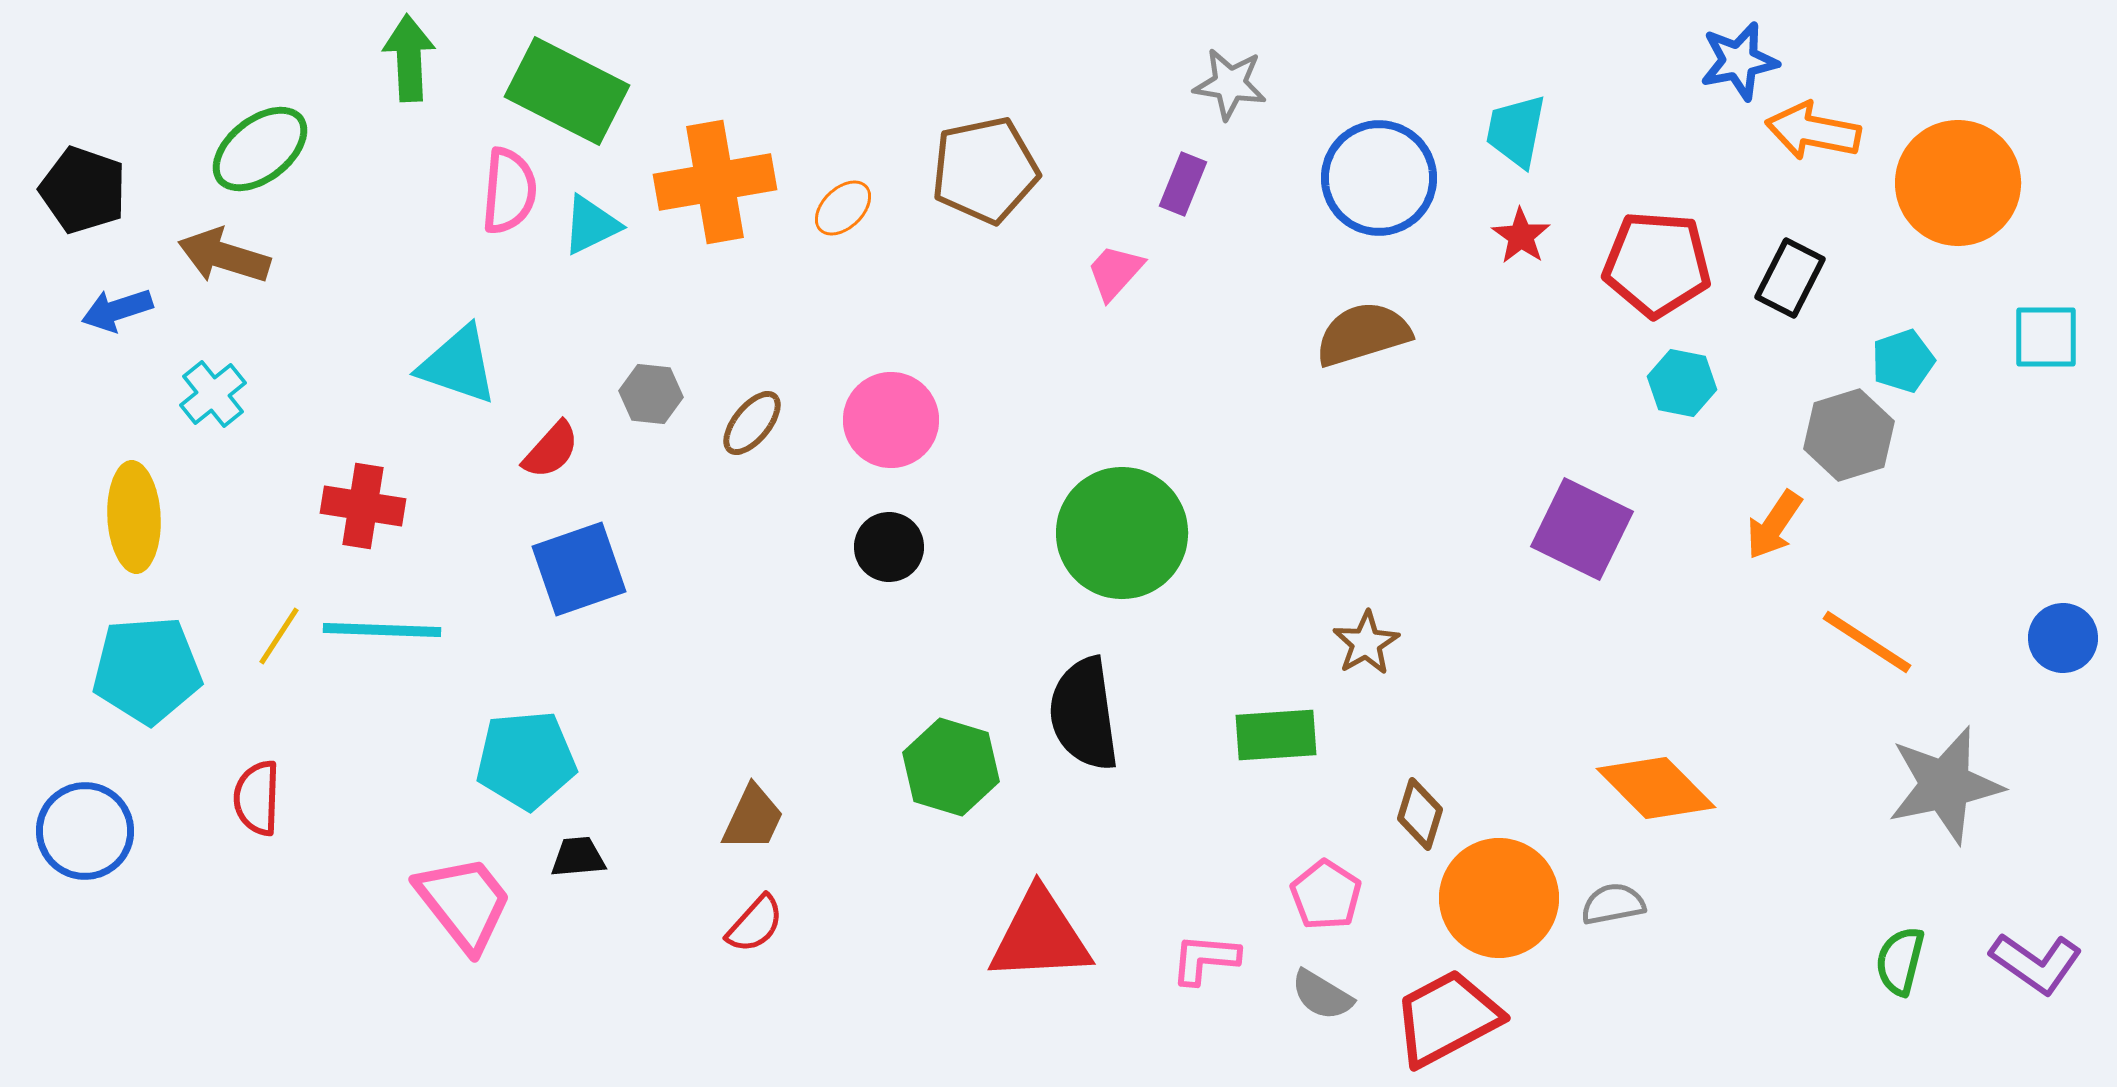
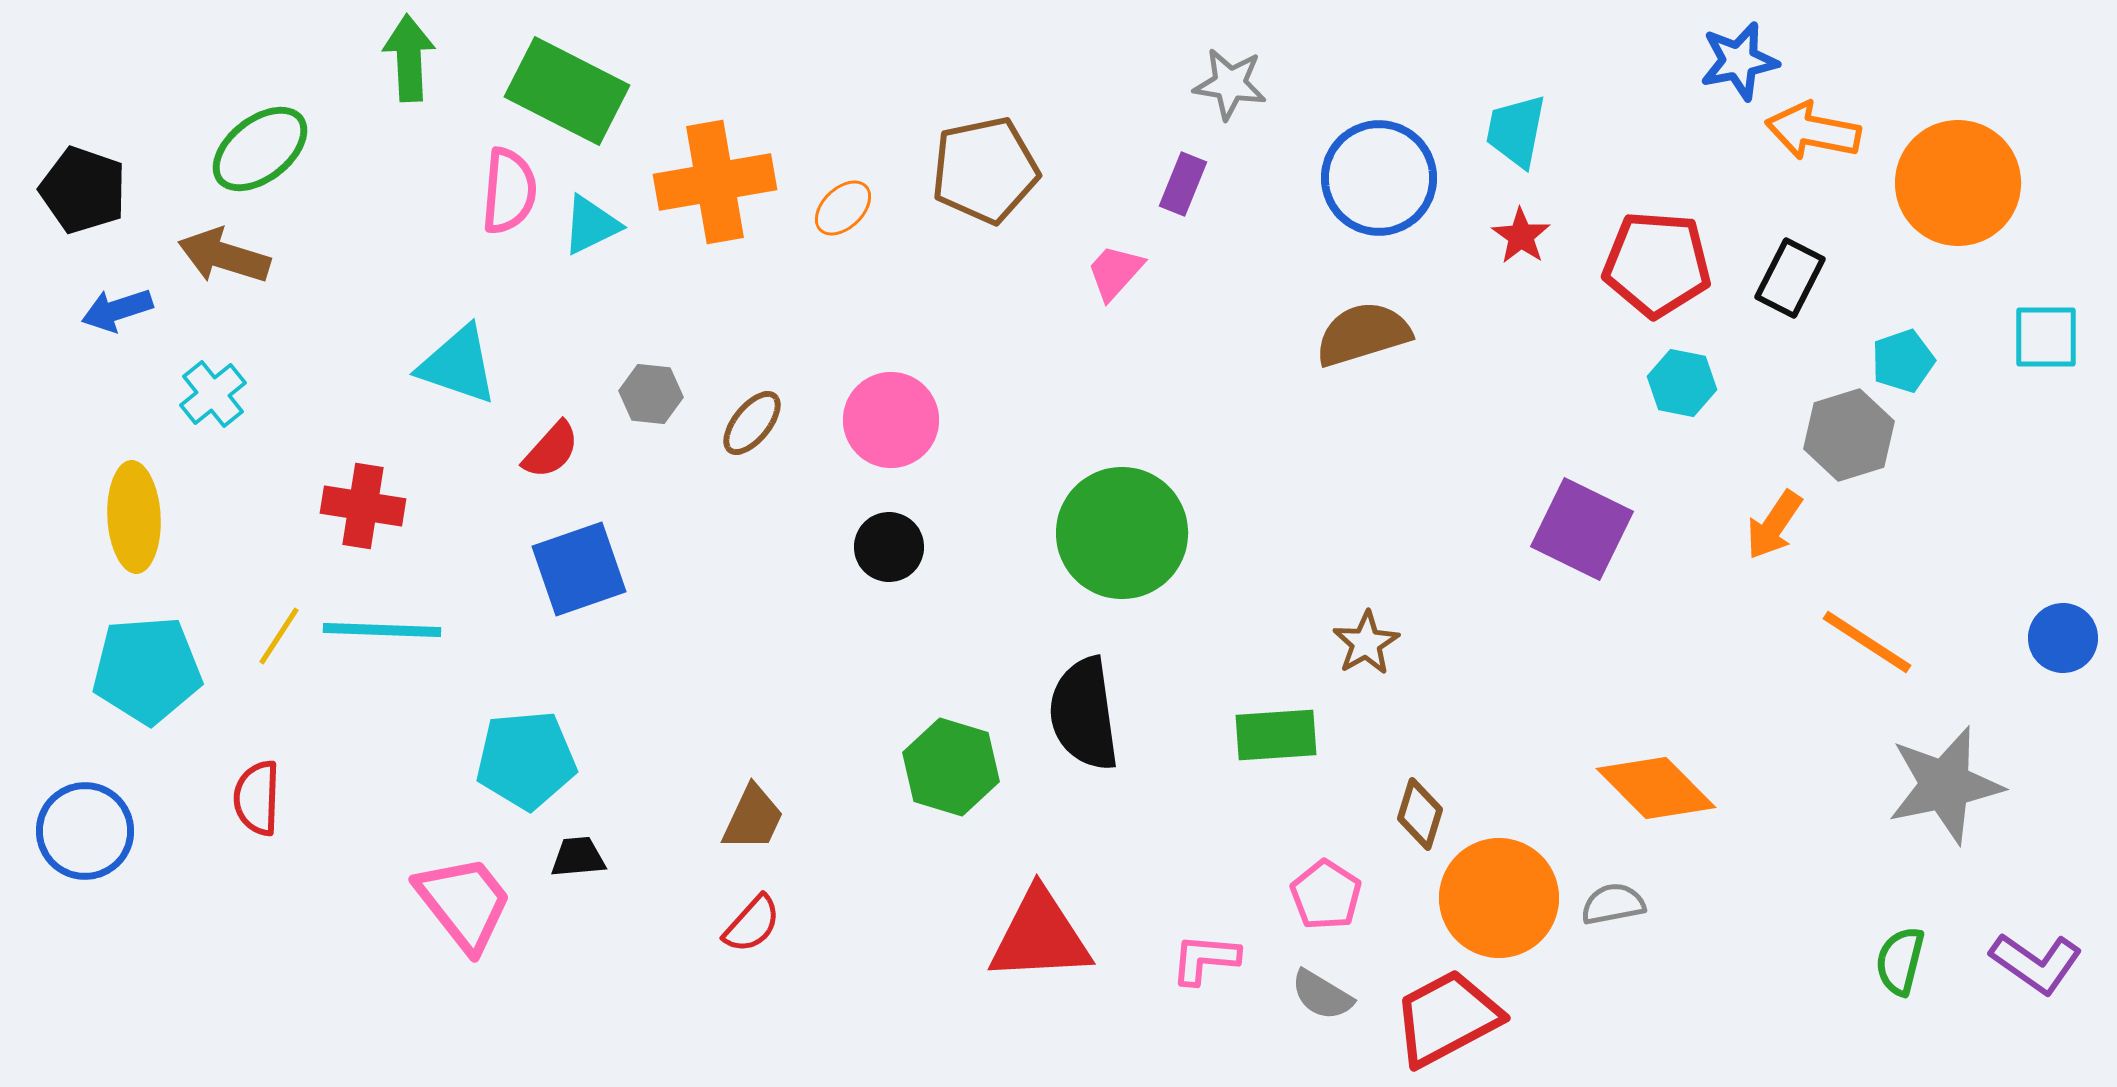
red semicircle at (755, 924): moved 3 px left
